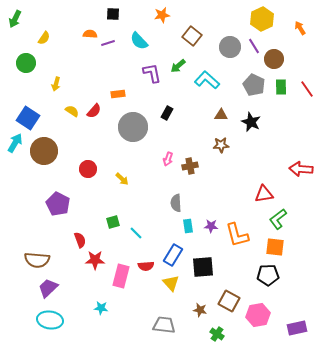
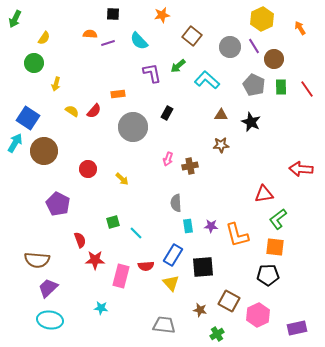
green circle at (26, 63): moved 8 px right
pink hexagon at (258, 315): rotated 15 degrees counterclockwise
green cross at (217, 334): rotated 24 degrees clockwise
